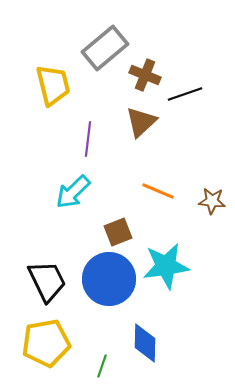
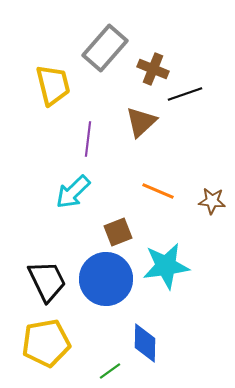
gray rectangle: rotated 9 degrees counterclockwise
brown cross: moved 8 px right, 6 px up
blue circle: moved 3 px left
green line: moved 8 px right, 5 px down; rotated 35 degrees clockwise
